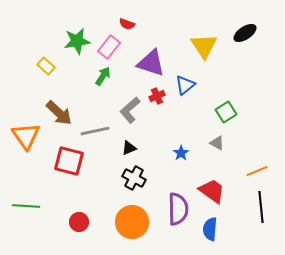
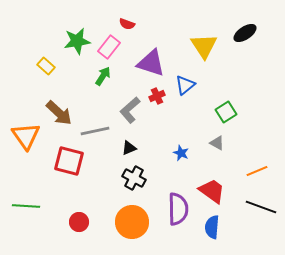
blue star: rotated 14 degrees counterclockwise
black line: rotated 64 degrees counterclockwise
blue semicircle: moved 2 px right, 2 px up
